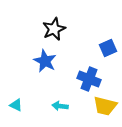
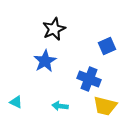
blue square: moved 1 px left, 2 px up
blue star: rotated 15 degrees clockwise
cyan triangle: moved 3 px up
